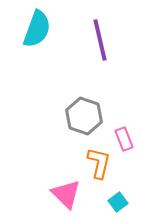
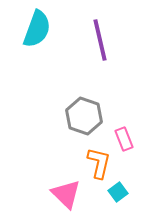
cyan square: moved 10 px up
